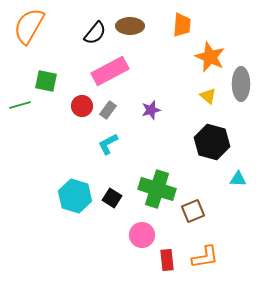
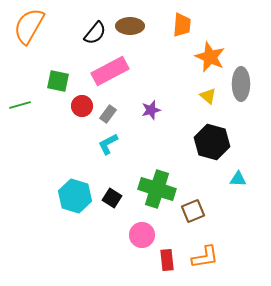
green square: moved 12 px right
gray rectangle: moved 4 px down
